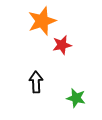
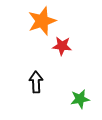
red star: moved 1 px down; rotated 18 degrees clockwise
green star: moved 4 px right, 1 px down; rotated 24 degrees counterclockwise
